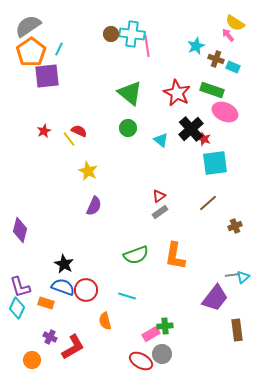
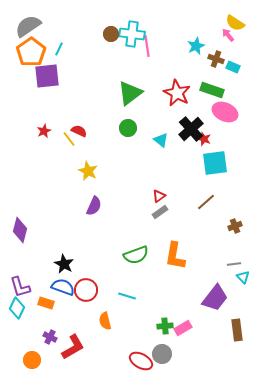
green triangle at (130, 93): rotated 44 degrees clockwise
brown line at (208, 203): moved 2 px left, 1 px up
gray line at (232, 275): moved 2 px right, 11 px up
cyan triangle at (243, 277): rotated 32 degrees counterclockwise
pink rectangle at (151, 334): moved 32 px right, 6 px up
